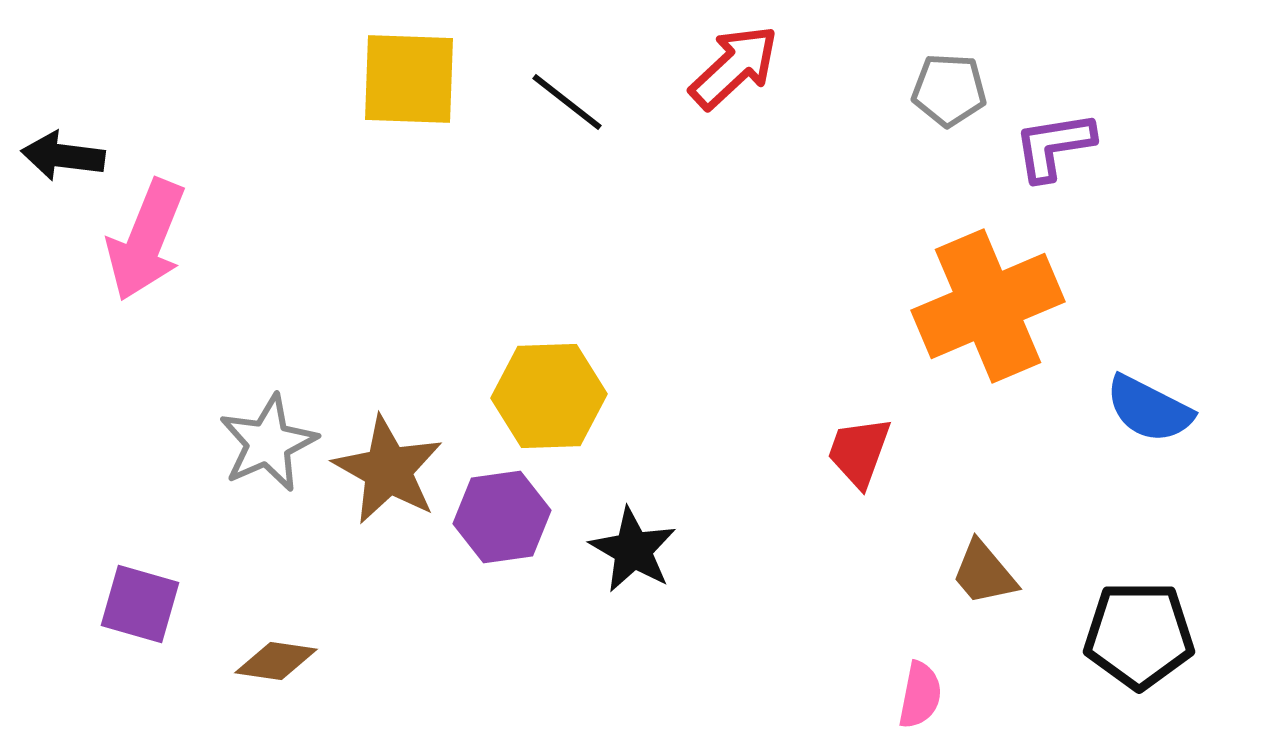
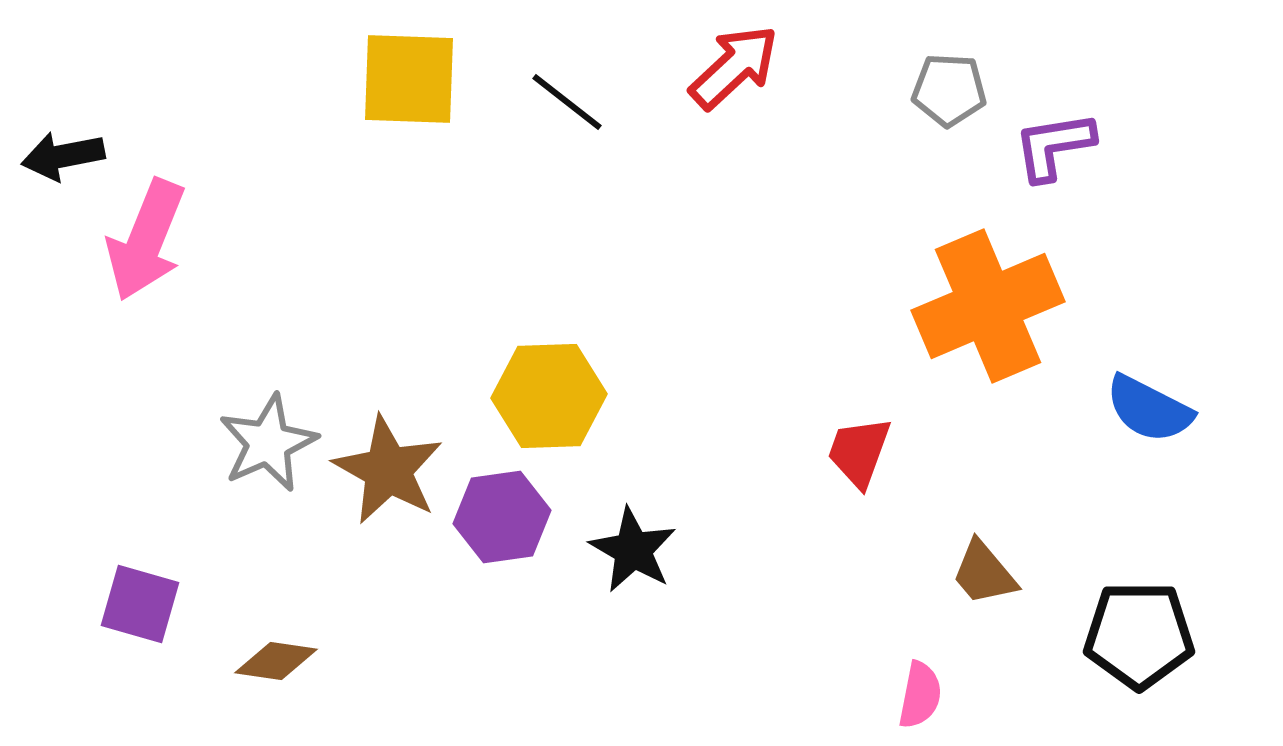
black arrow: rotated 18 degrees counterclockwise
